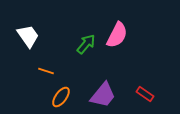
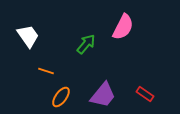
pink semicircle: moved 6 px right, 8 px up
